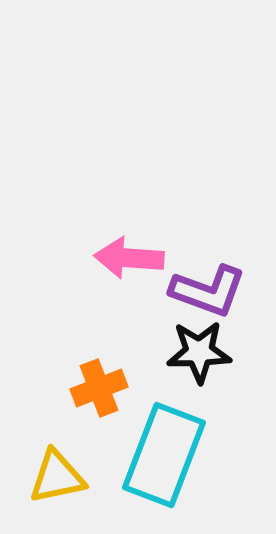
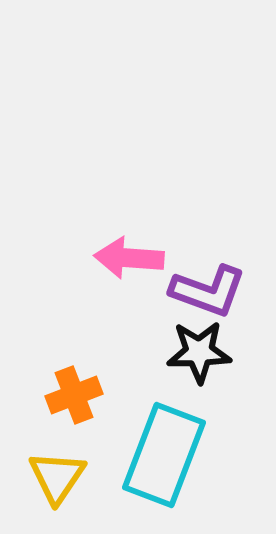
orange cross: moved 25 px left, 7 px down
yellow triangle: rotated 44 degrees counterclockwise
